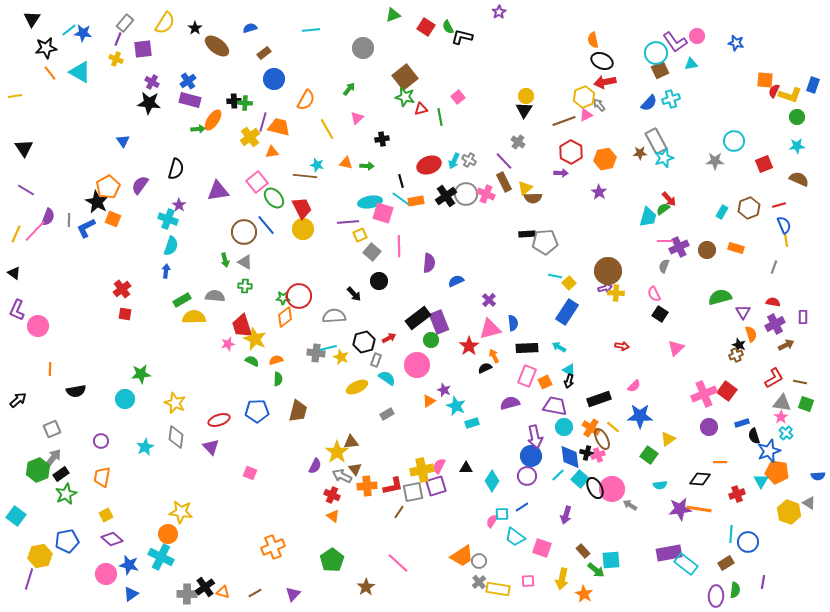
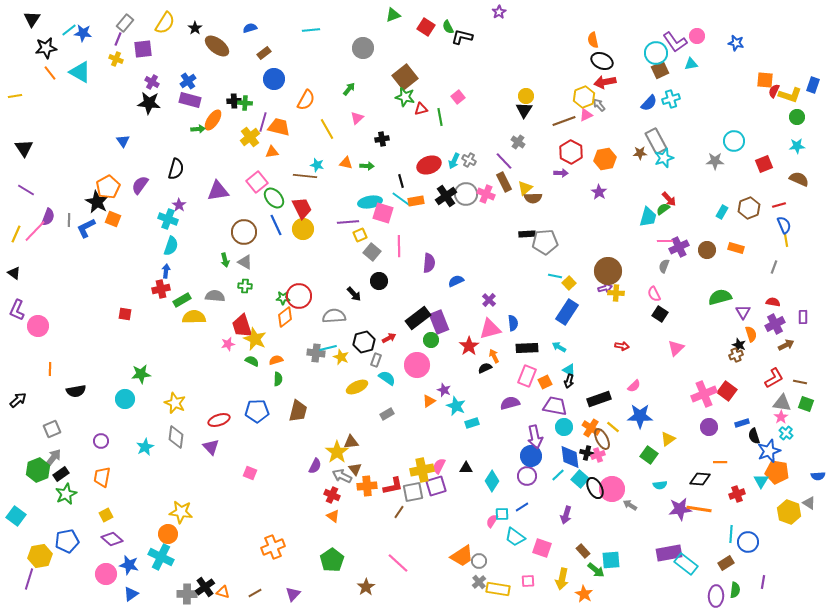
blue line at (266, 225): moved 10 px right; rotated 15 degrees clockwise
red cross at (122, 289): moved 39 px right; rotated 24 degrees clockwise
